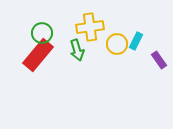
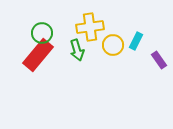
yellow circle: moved 4 px left, 1 px down
